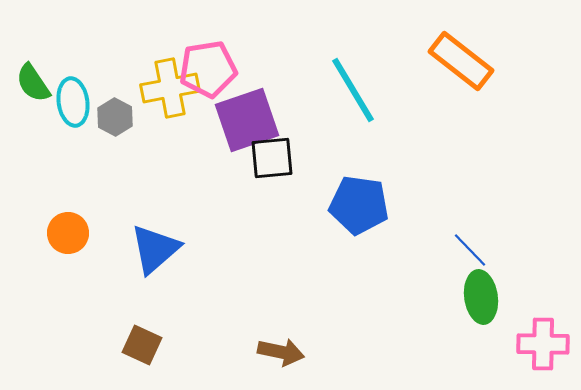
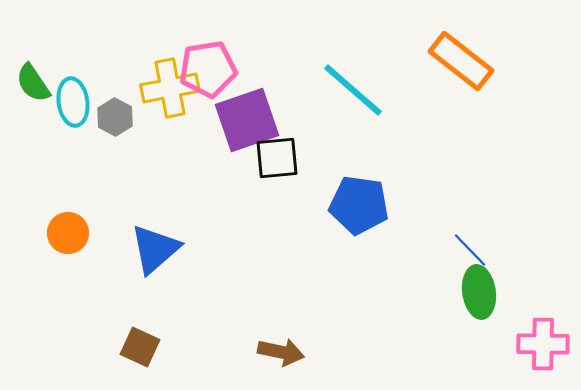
cyan line: rotated 18 degrees counterclockwise
black square: moved 5 px right
green ellipse: moved 2 px left, 5 px up
brown square: moved 2 px left, 2 px down
